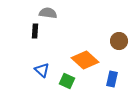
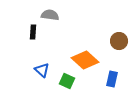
gray semicircle: moved 2 px right, 2 px down
black rectangle: moved 2 px left, 1 px down
